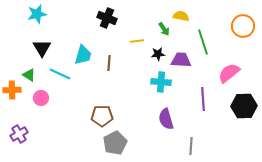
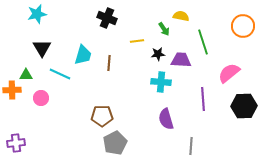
green triangle: moved 3 px left; rotated 32 degrees counterclockwise
purple cross: moved 3 px left, 9 px down; rotated 24 degrees clockwise
